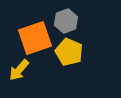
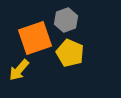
gray hexagon: moved 1 px up
yellow pentagon: moved 1 px right, 1 px down
